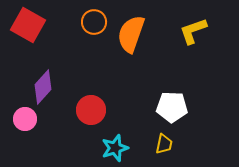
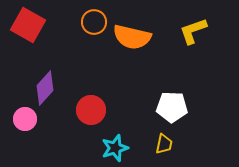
orange semicircle: moved 1 px right, 3 px down; rotated 96 degrees counterclockwise
purple diamond: moved 2 px right, 1 px down
